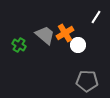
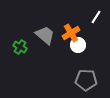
orange cross: moved 6 px right
green cross: moved 1 px right, 2 px down
gray pentagon: moved 1 px left, 1 px up
